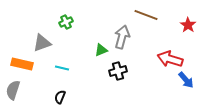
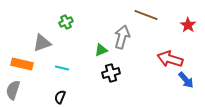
black cross: moved 7 px left, 2 px down
